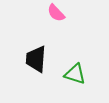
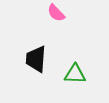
green triangle: rotated 15 degrees counterclockwise
